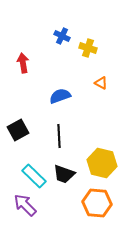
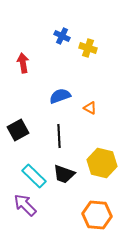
orange triangle: moved 11 px left, 25 px down
orange hexagon: moved 12 px down
